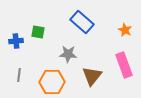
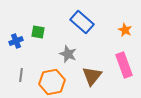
blue cross: rotated 16 degrees counterclockwise
gray star: rotated 18 degrees clockwise
gray line: moved 2 px right
orange hexagon: rotated 10 degrees counterclockwise
